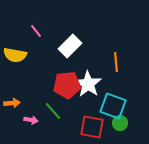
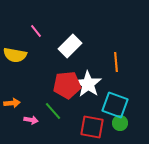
cyan square: moved 2 px right, 1 px up
